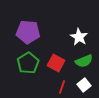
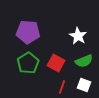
white star: moved 1 px left, 1 px up
white square: rotated 32 degrees counterclockwise
